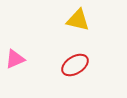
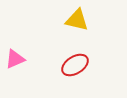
yellow triangle: moved 1 px left
